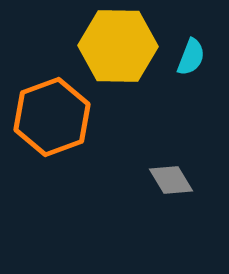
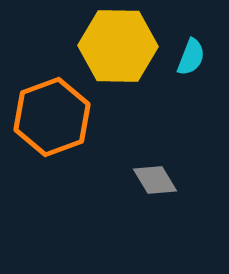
gray diamond: moved 16 px left
